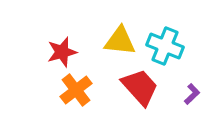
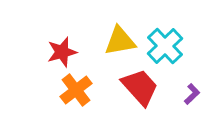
yellow triangle: rotated 16 degrees counterclockwise
cyan cross: rotated 24 degrees clockwise
